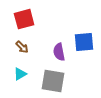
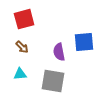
cyan triangle: rotated 24 degrees clockwise
